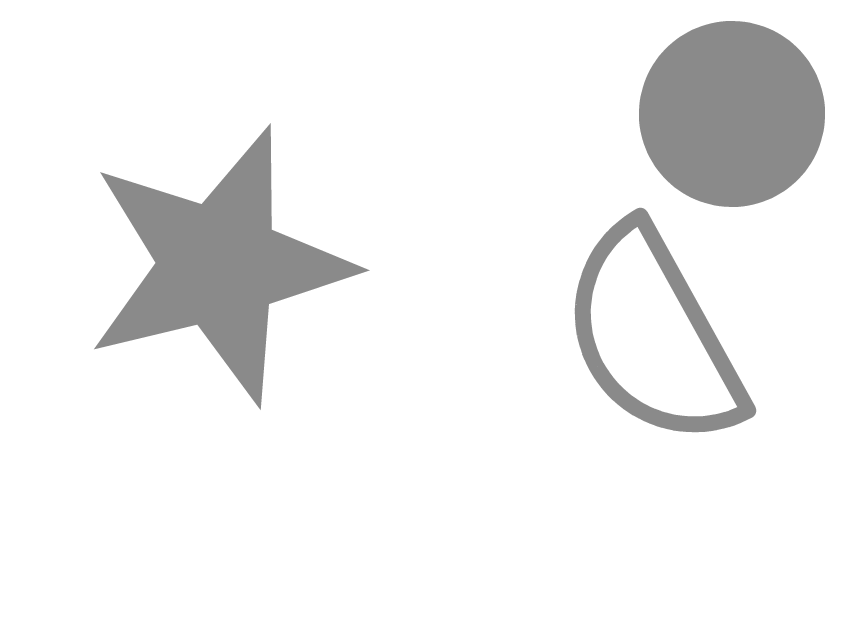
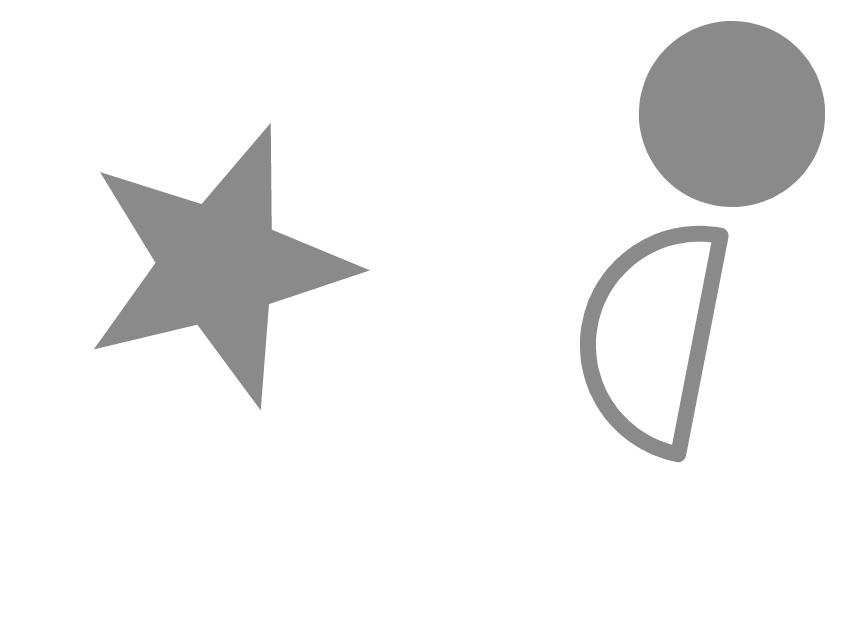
gray semicircle: rotated 40 degrees clockwise
